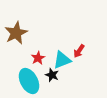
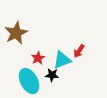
black star: rotated 16 degrees counterclockwise
